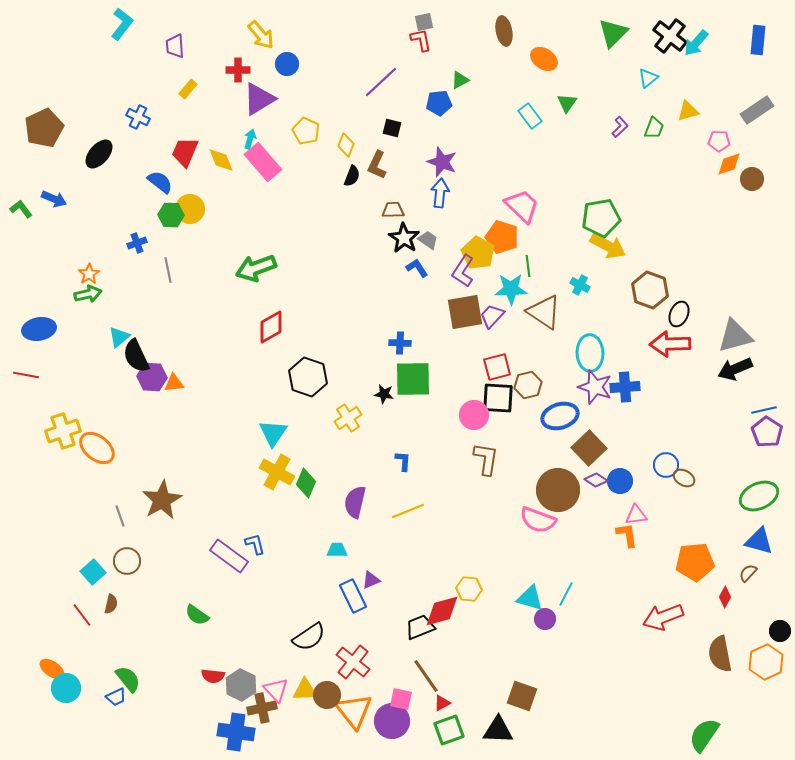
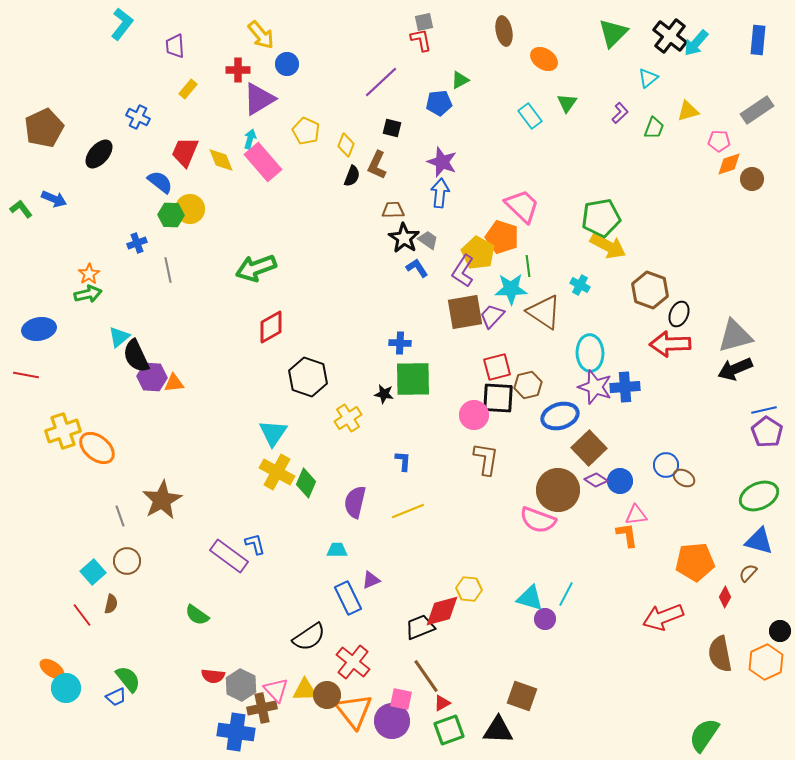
purple L-shape at (620, 127): moved 14 px up
blue rectangle at (353, 596): moved 5 px left, 2 px down
